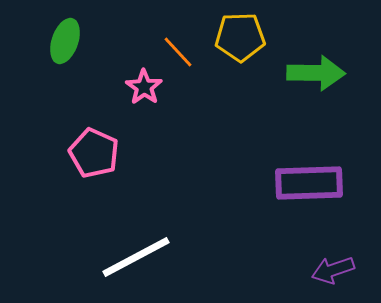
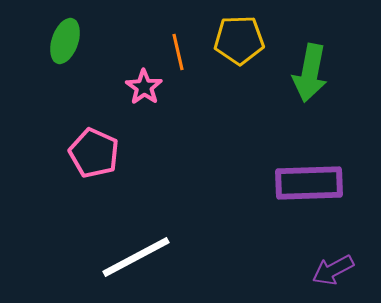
yellow pentagon: moved 1 px left, 3 px down
orange line: rotated 30 degrees clockwise
green arrow: moved 6 px left; rotated 100 degrees clockwise
purple arrow: rotated 9 degrees counterclockwise
